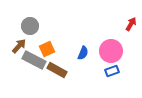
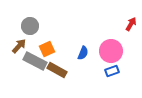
gray rectangle: moved 1 px right, 1 px down
